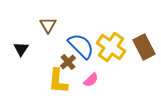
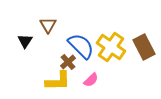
black triangle: moved 4 px right, 8 px up
yellow L-shape: rotated 96 degrees counterclockwise
